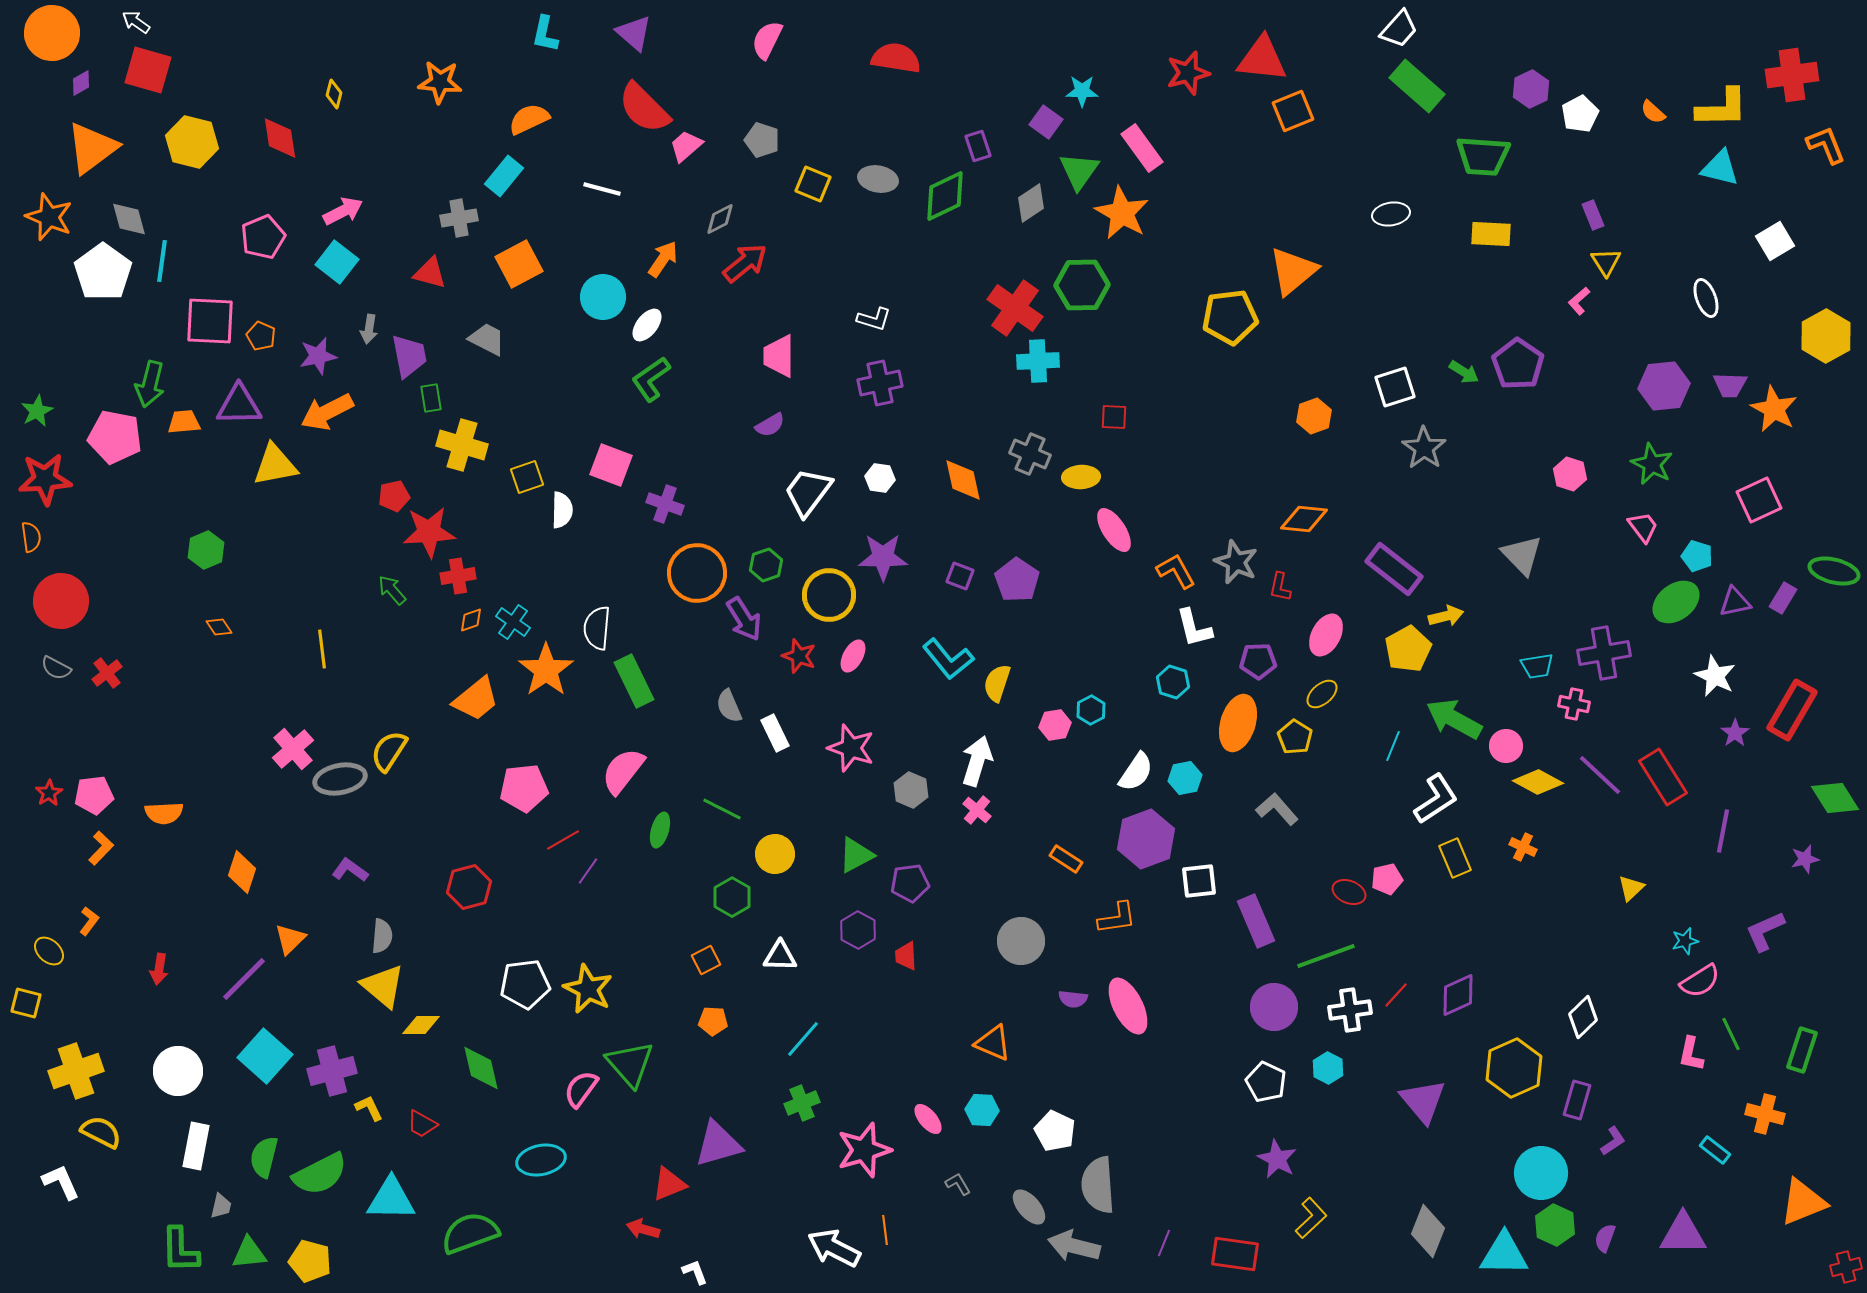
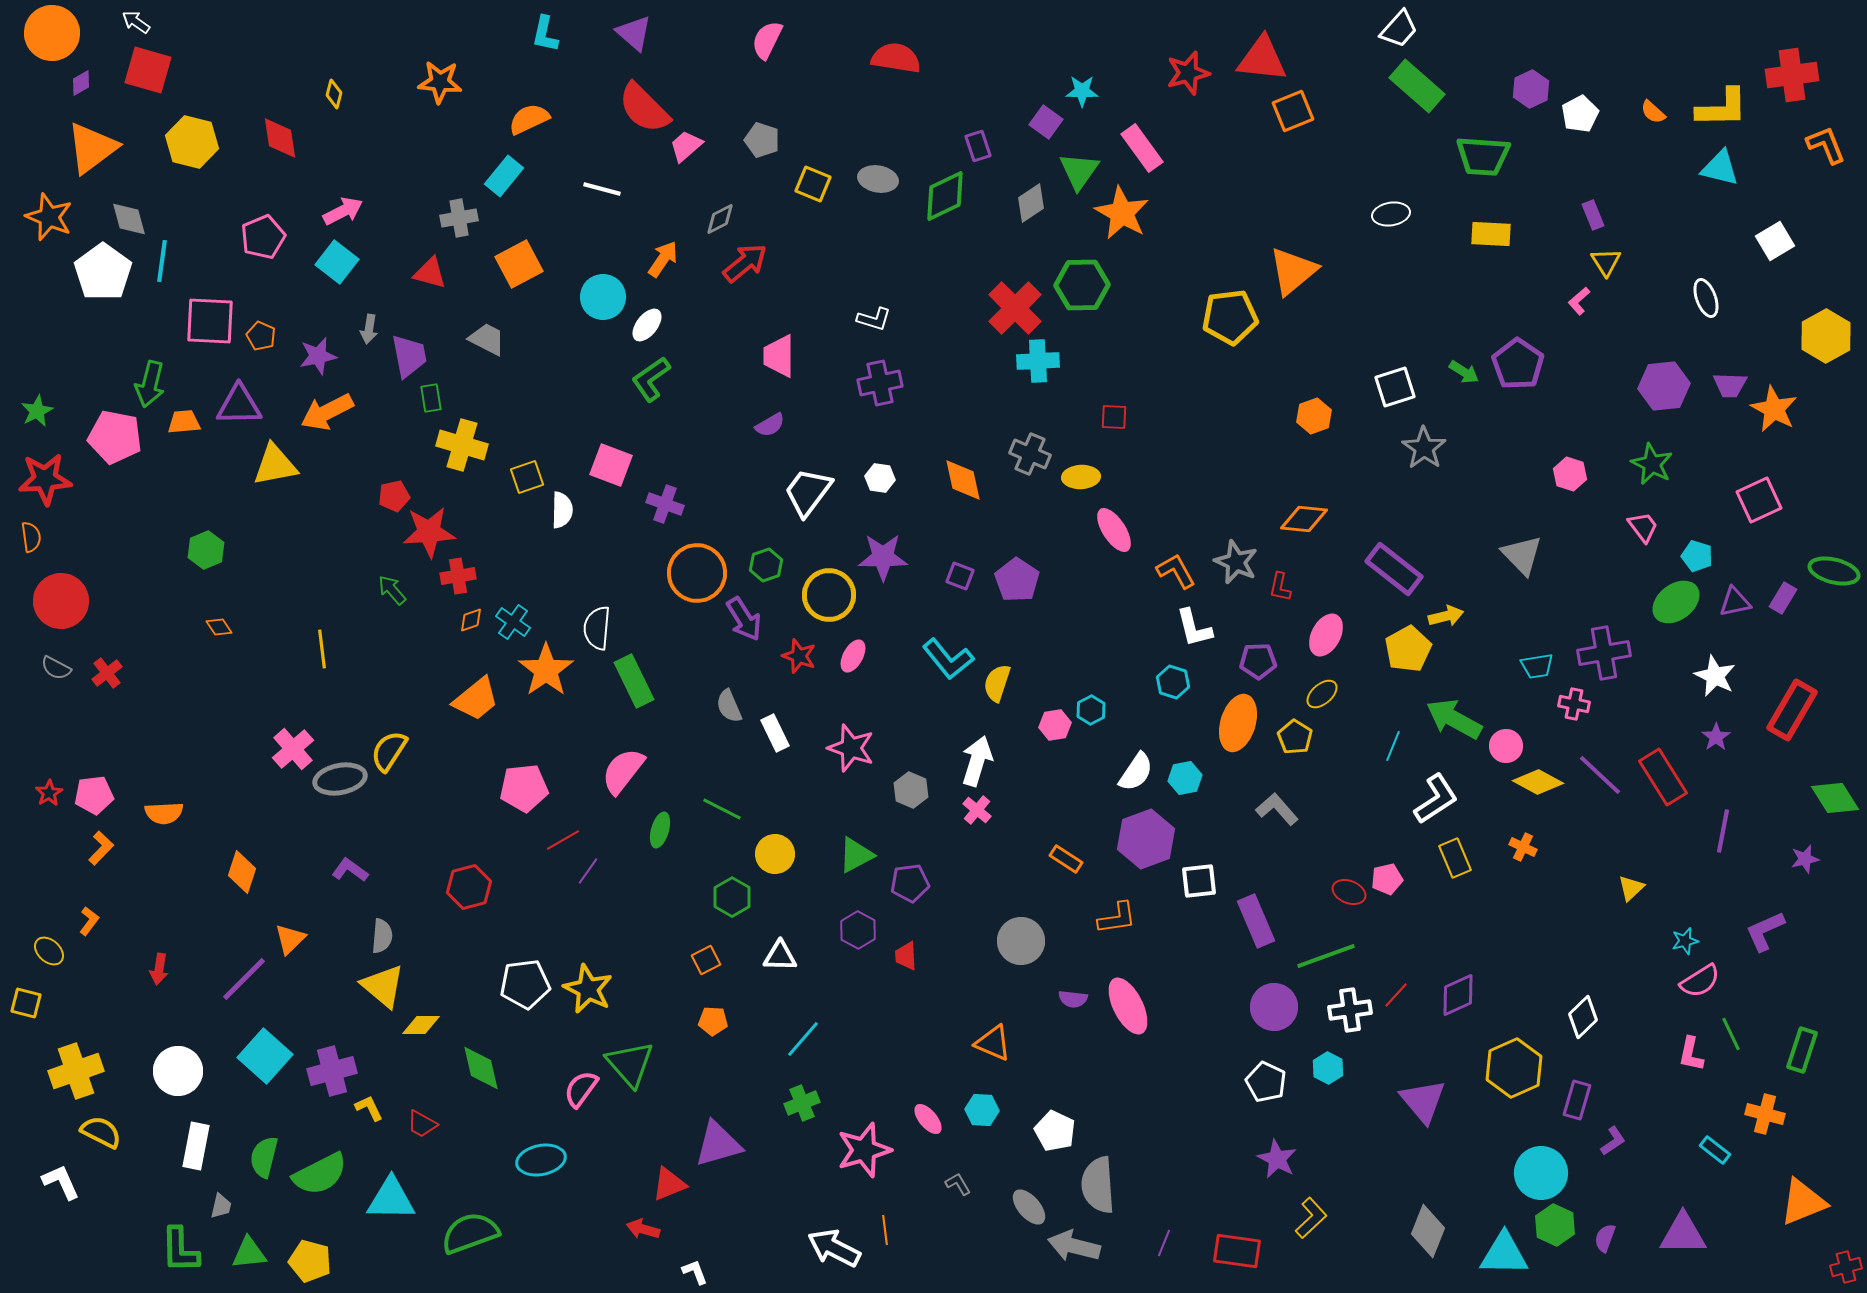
red cross at (1015, 308): rotated 10 degrees clockwise
purple star at (1735, 733): moved 19 px left, 4 px down
red rectangle at (1235, 1254): moved 2 px right, 3 px up
